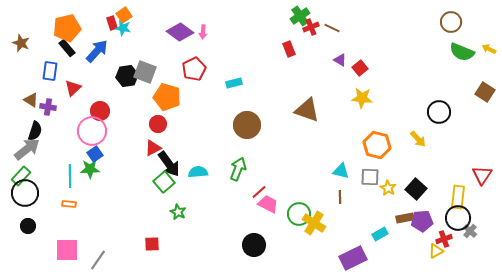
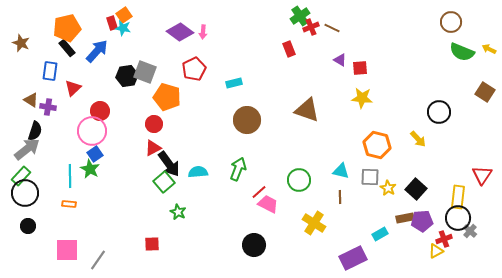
red square at (360, 68): rotated 35 degrees clockwise
red circle at (158, 124): moved 4 px left
brown circle at (247, 125): moved 5 px up
green star at (90, 169): rotated 30 degrees clockwise
green circle at (299, 214): moved 34 px up
